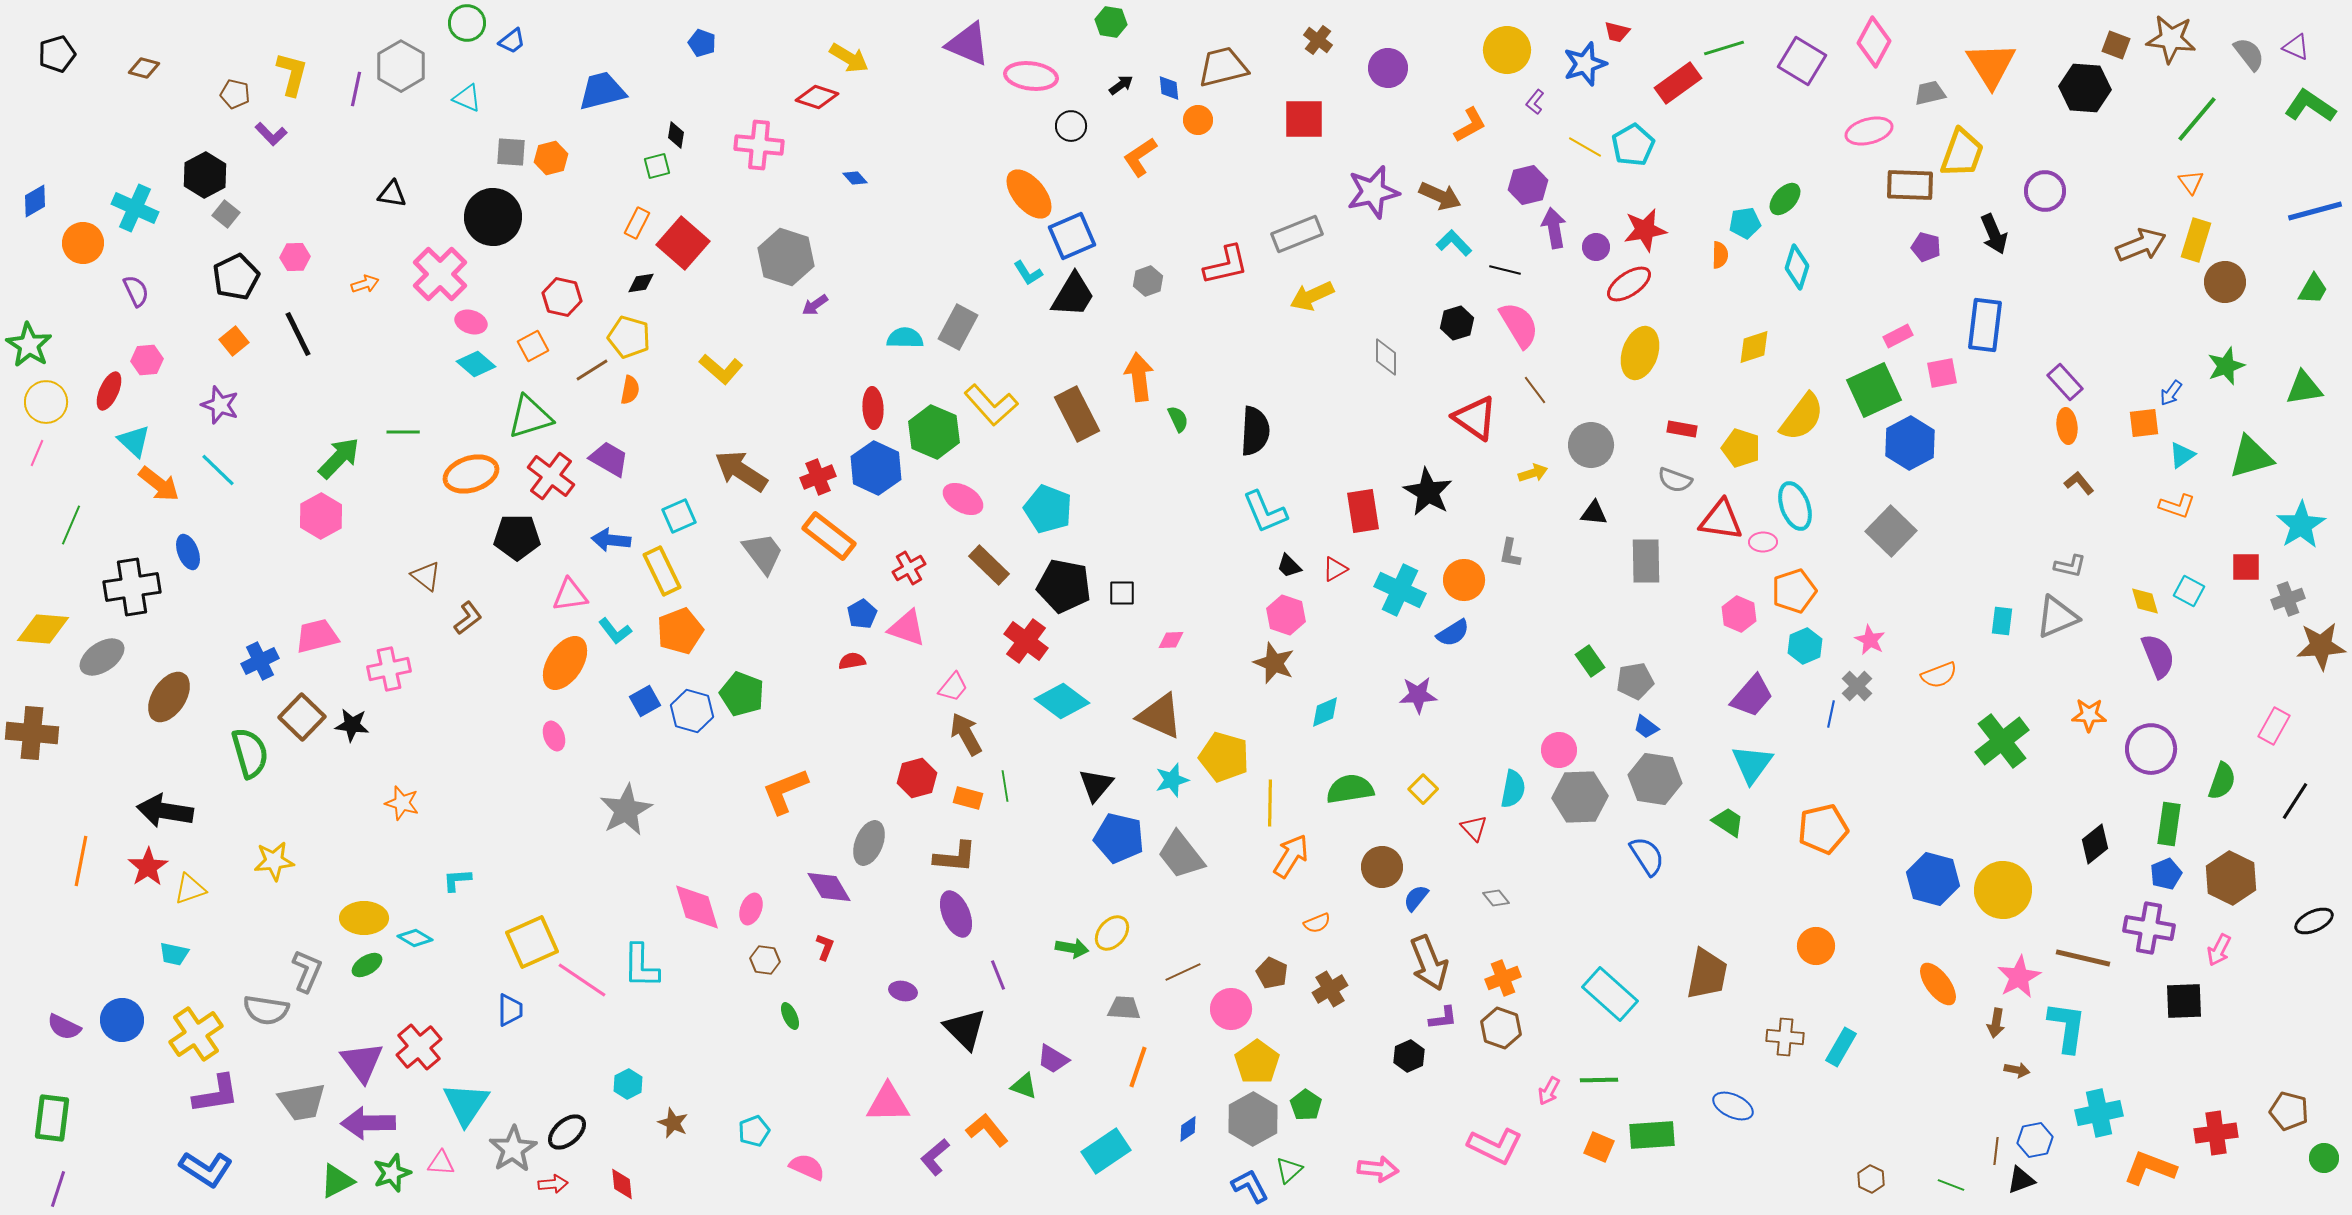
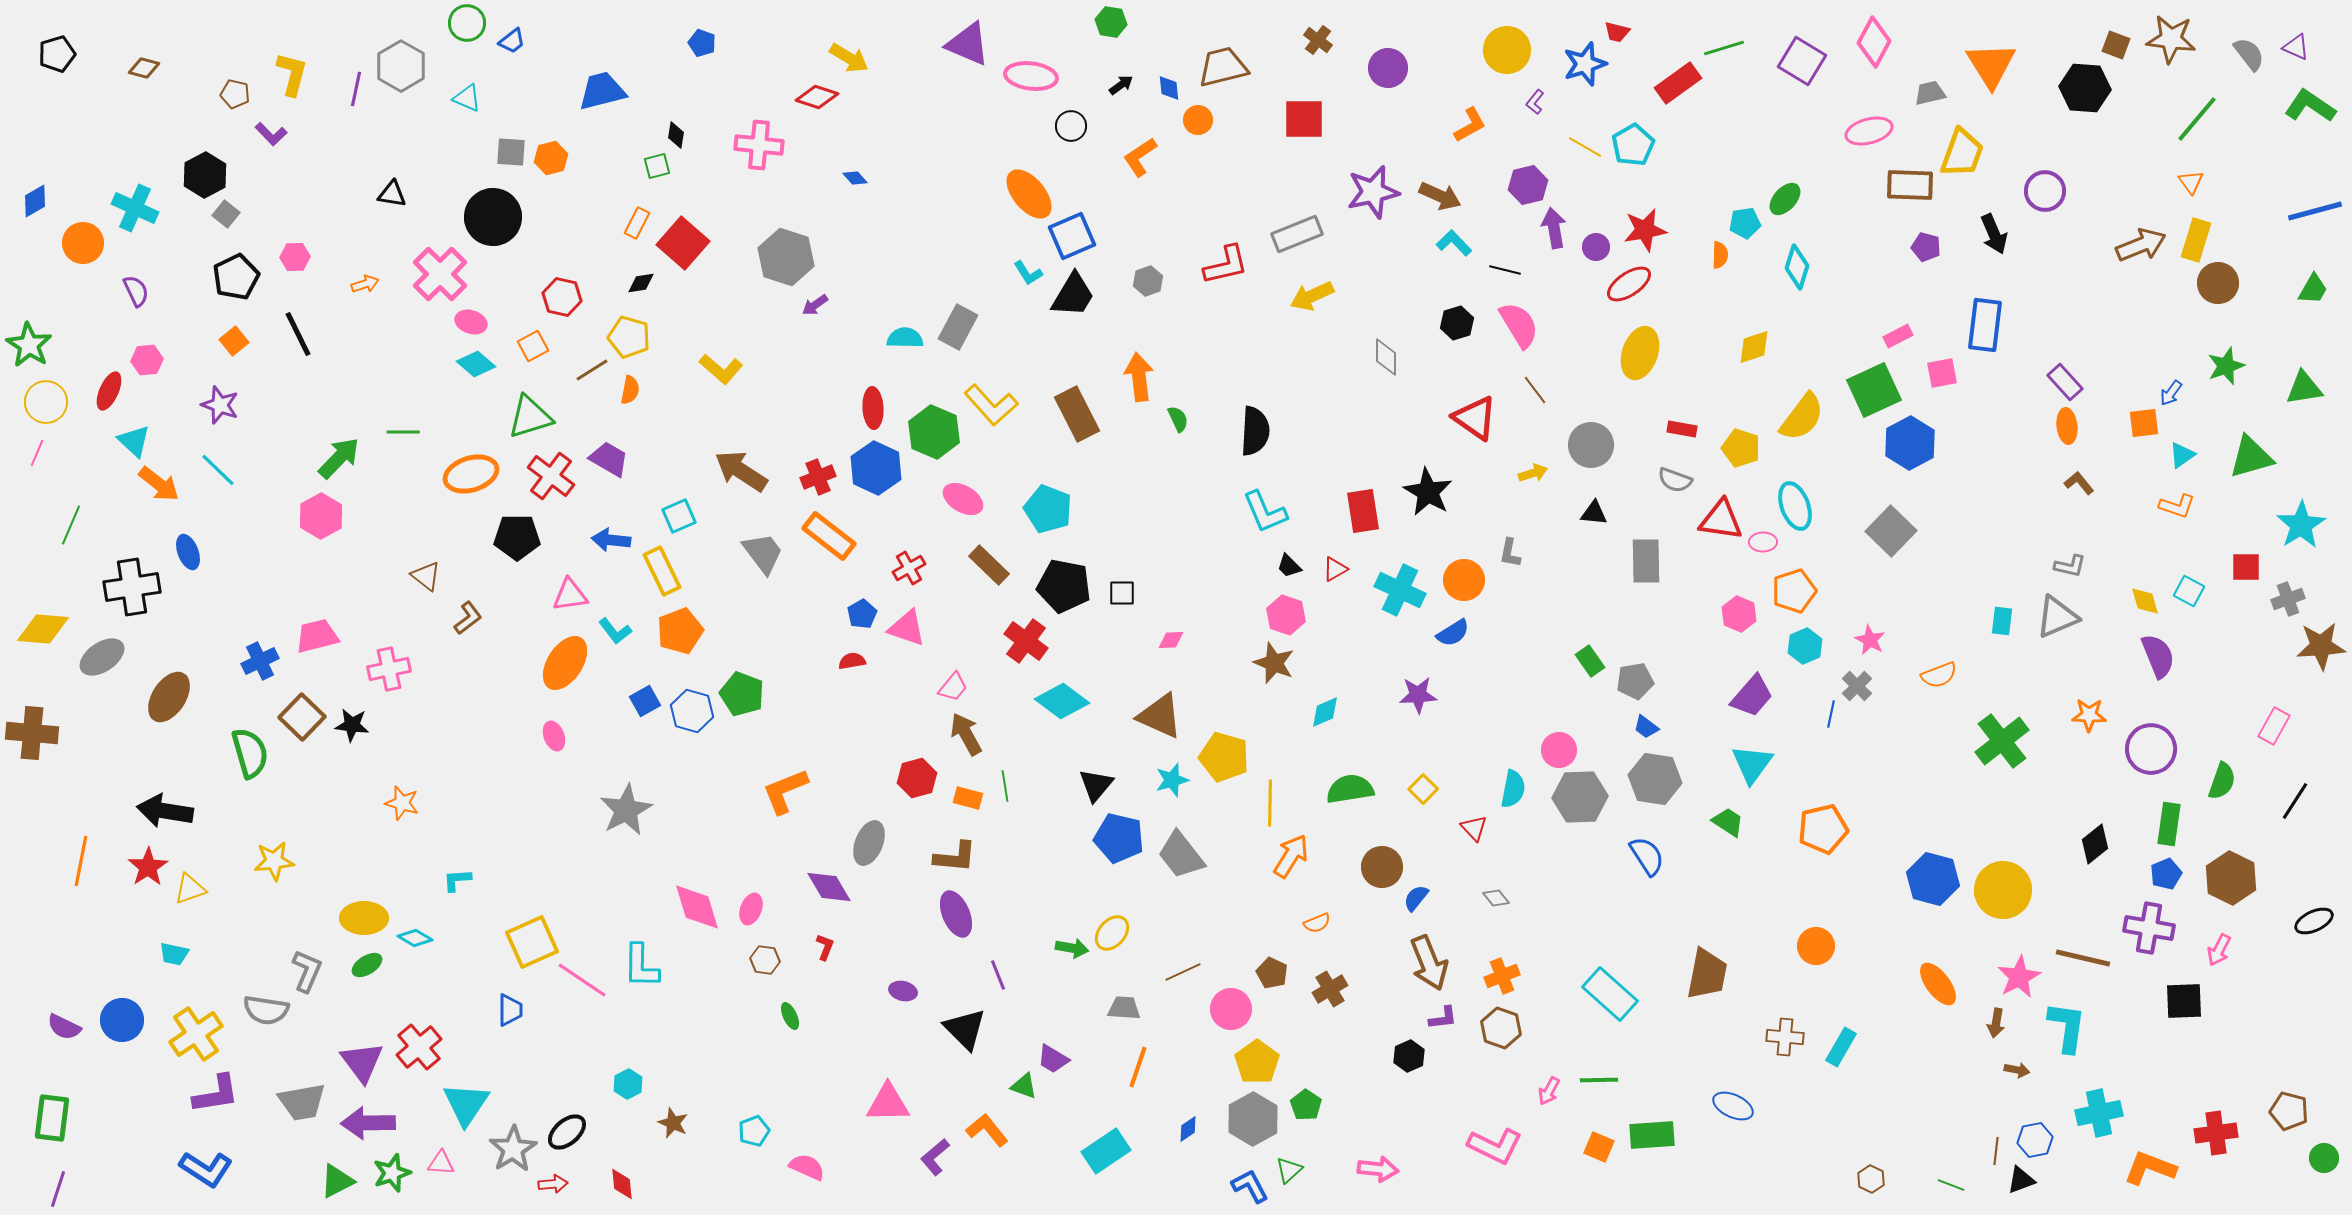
brown circle at (2225, 282): moved 7 px left, 1 px down
orange cross at (1503, 978): moved 1 px left, 2 px up
